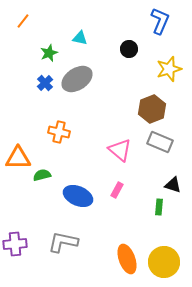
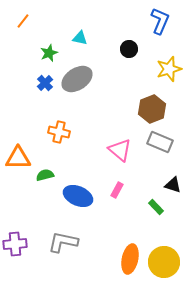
green semicircle: moved 3 px right
green rectangle: moved 3 px left; rotated 49 degrees counterclockwise
orange ellipse: moved 3 px right; rotated 32 degrees clockwise
